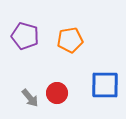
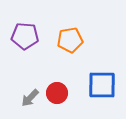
purple pentagon: rotated 12 degrees counterclockwise
blue square: moved 3 px left
gray arrow: rotated 84 degrees clockwise
